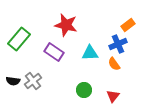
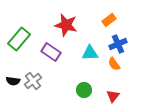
orange rectangle: moved 19 px left, 5 px up
purple rectangle: moved 3 px left
